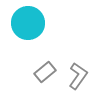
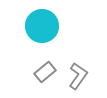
cyan circle: moved 14 px right, 3 px down
